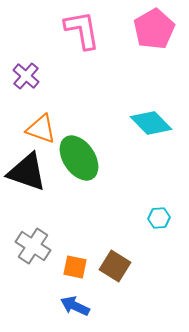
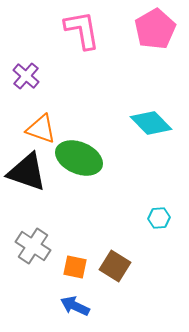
pink pentagon: moved 1 px right
green ellipse: rotated 33 degrees counterclockwise
